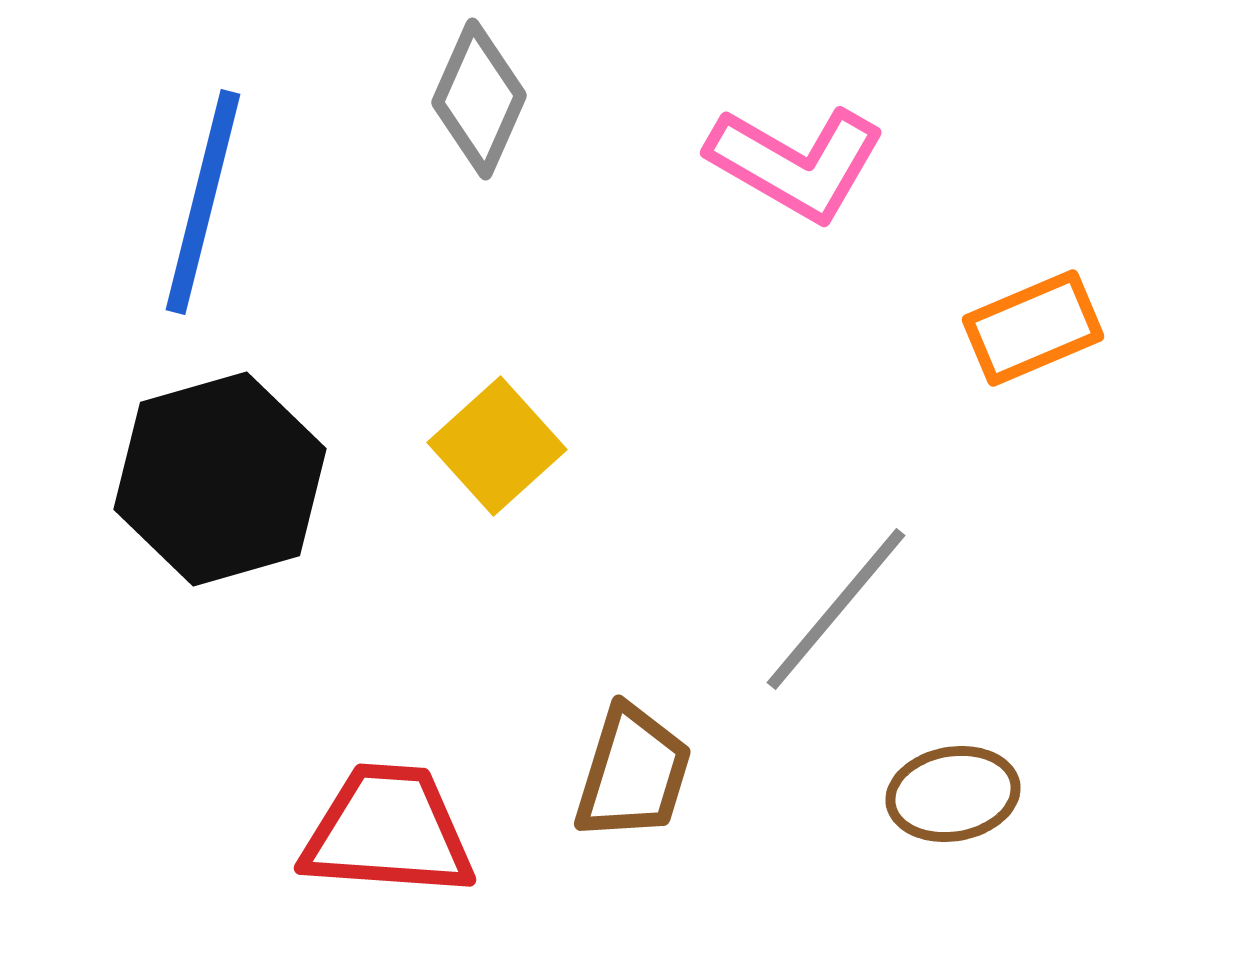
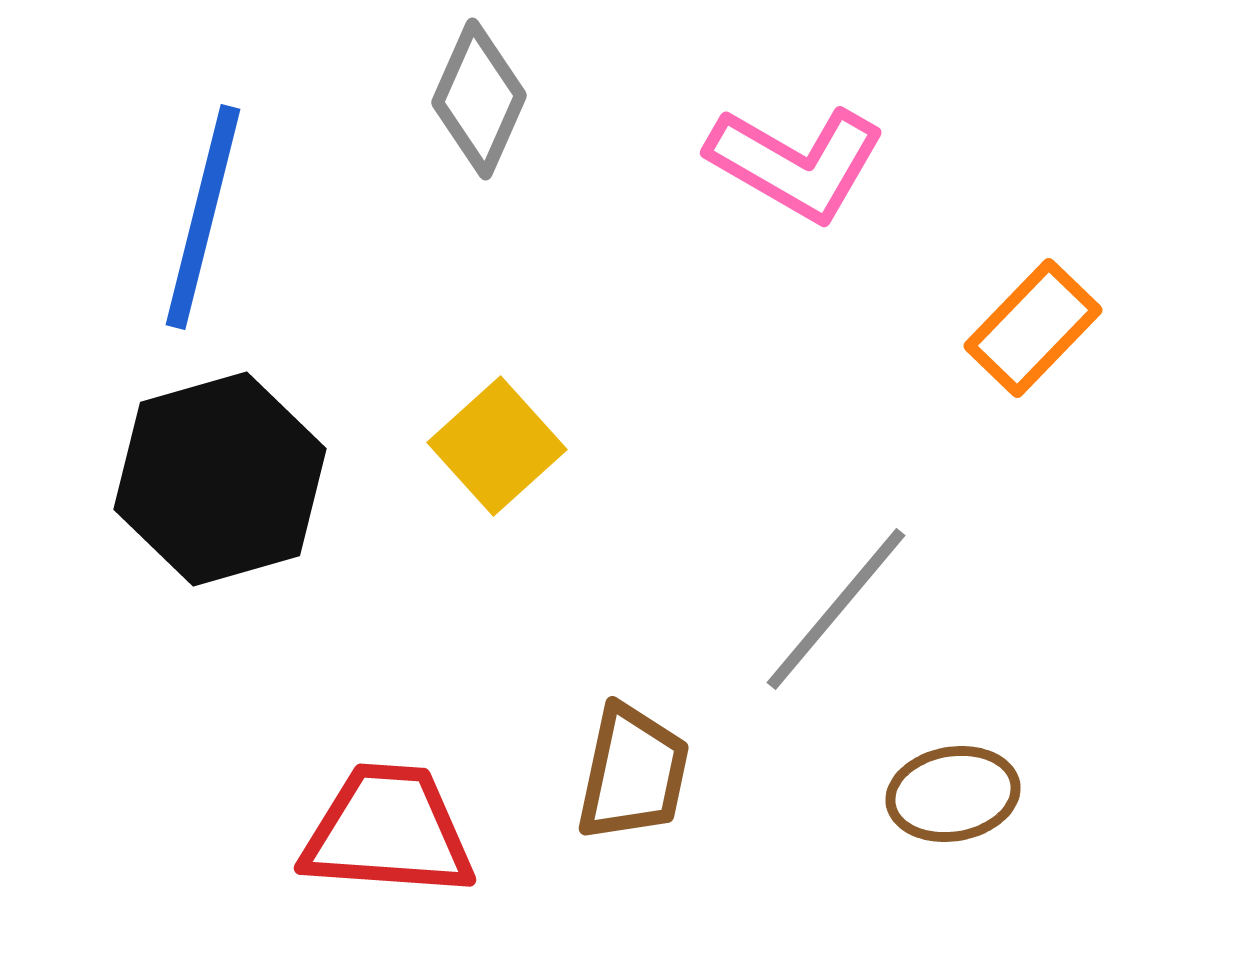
blue line: moved 15 px down
orange rectangle: rotated 23 degrees counterclockwise
brown trapezoid: rotated 5 degrees counterclockwise
